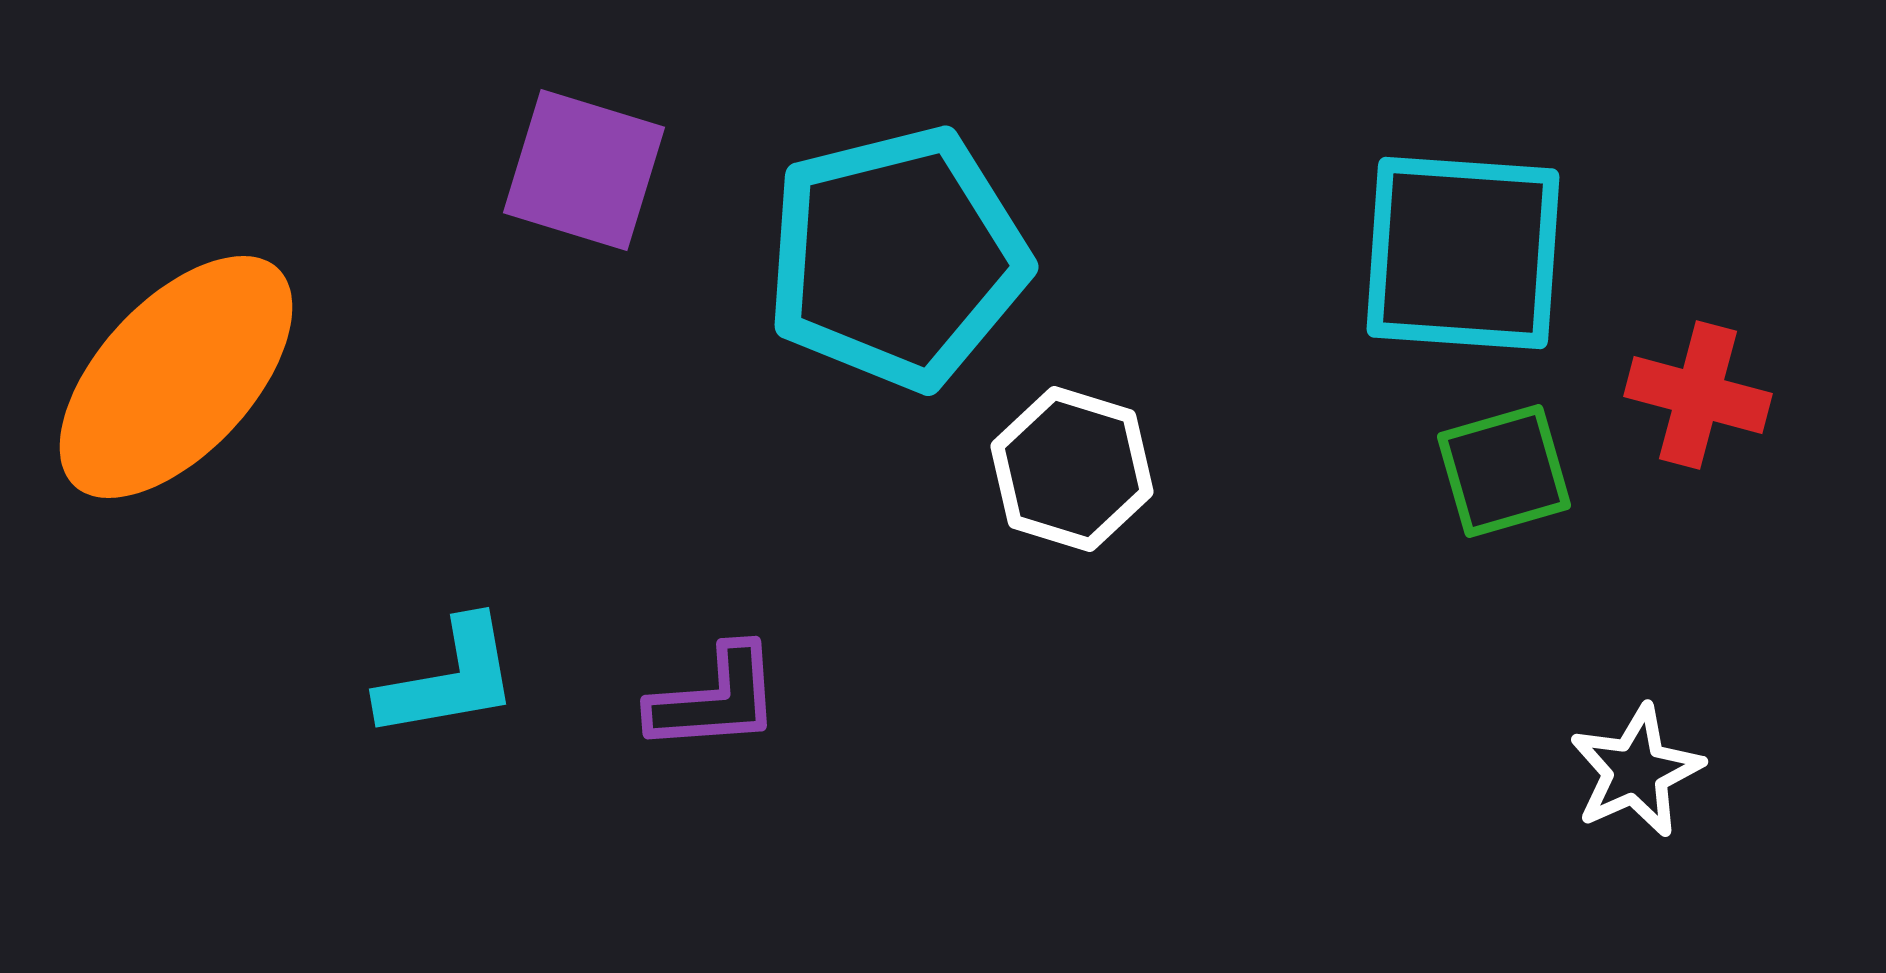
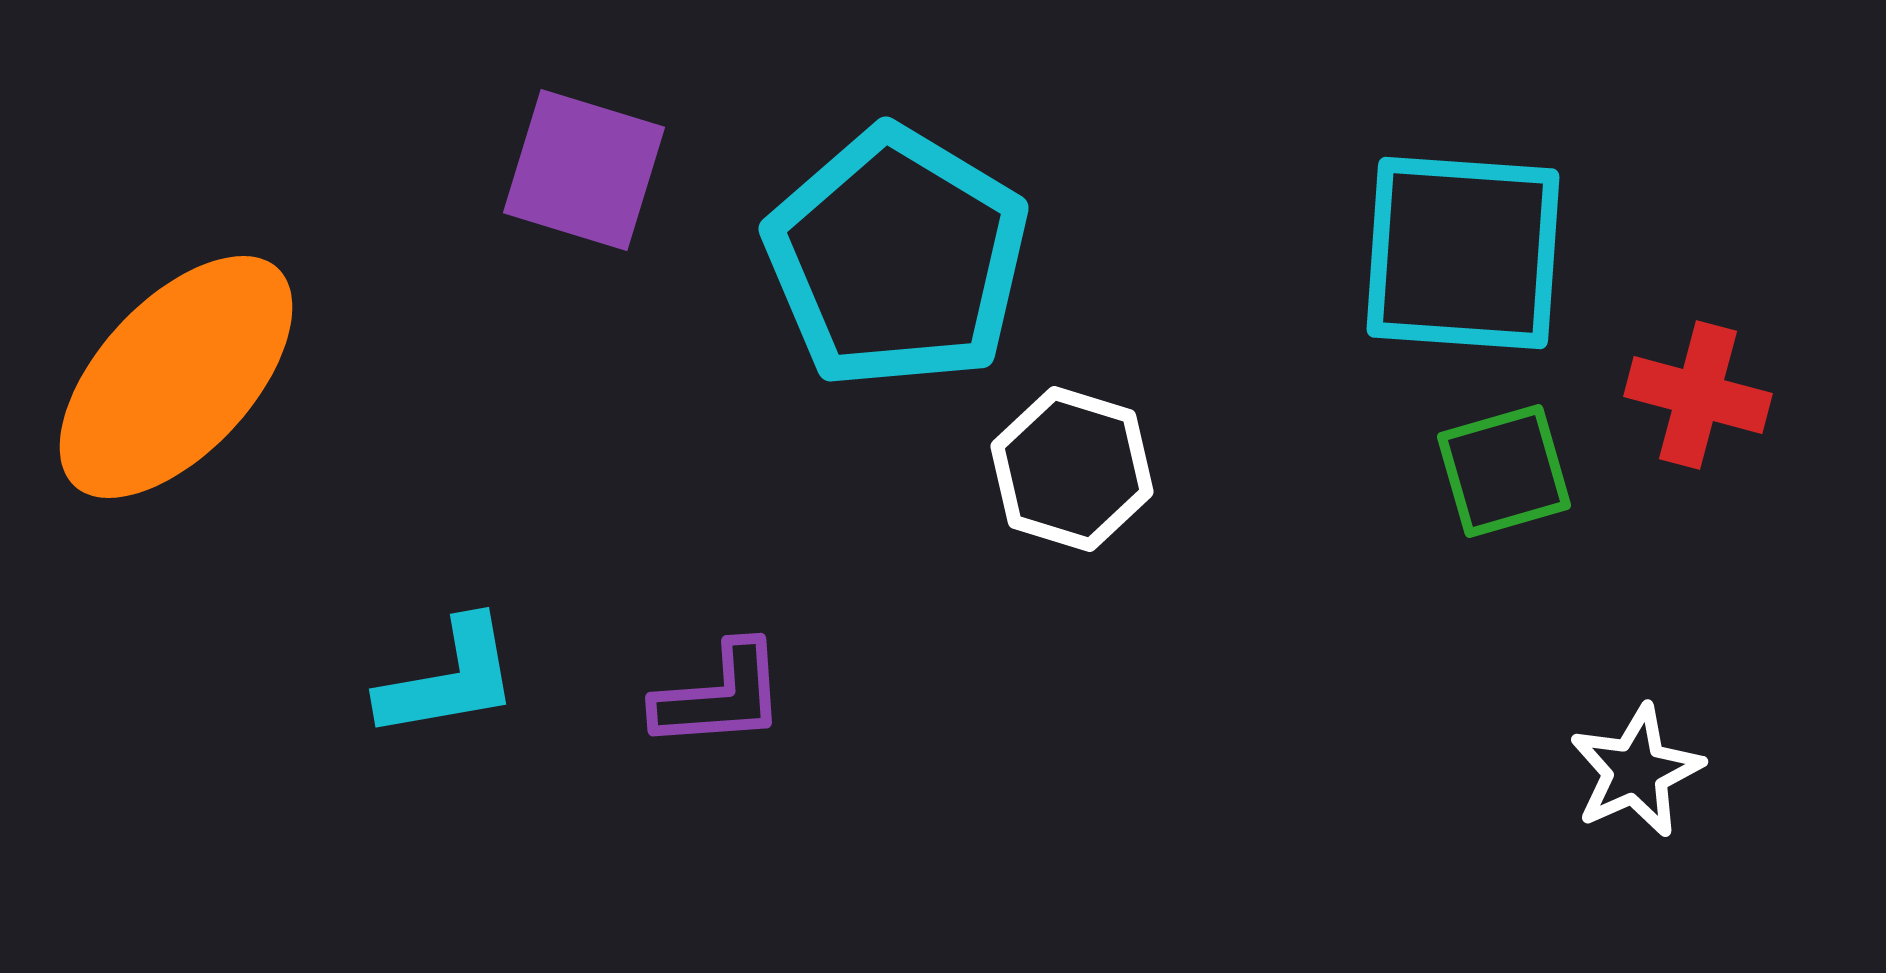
cyan pentagon: rotated 27 degrees counterclockwise
purple L-shape: moved 5 px right, 3 px up
